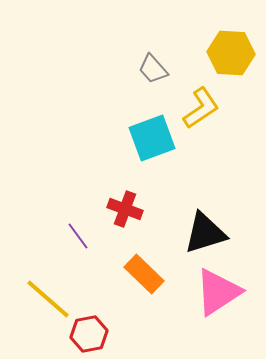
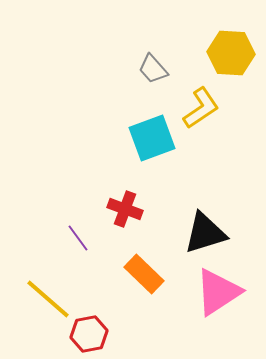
purple line: moved 2 px down
